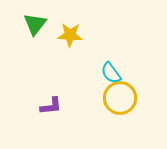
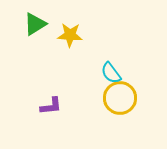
green triangle: rotated 20 degrees clockwise
